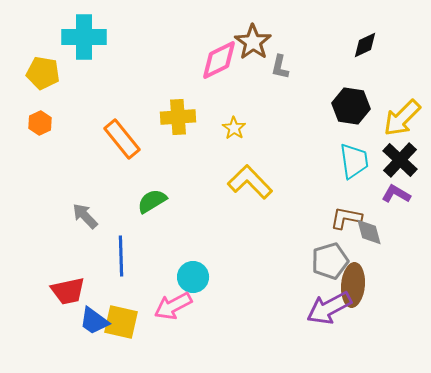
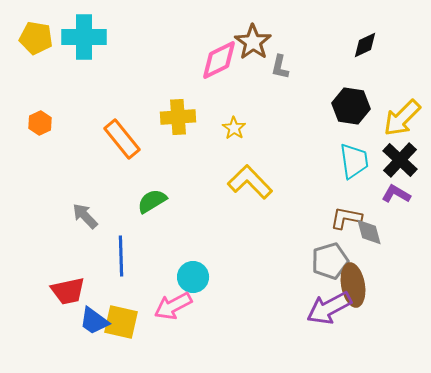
yellow pentagon: moved 7 px left, 35 px up
brown ellipse: rotated 15 degrees counterclockwise
